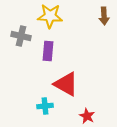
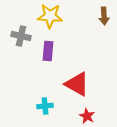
red triangle: moved 11 px right
